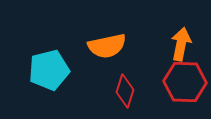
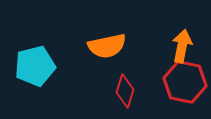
orange arrow: moved 1 px right, 2 px down
cyan pentagon: moved 14 px left, 4 px up
red hexagon: rotated 9 degrees clockwise
